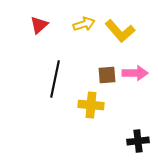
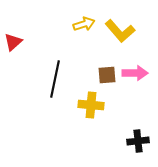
red triangle: moved 26 px left, 17 px down
